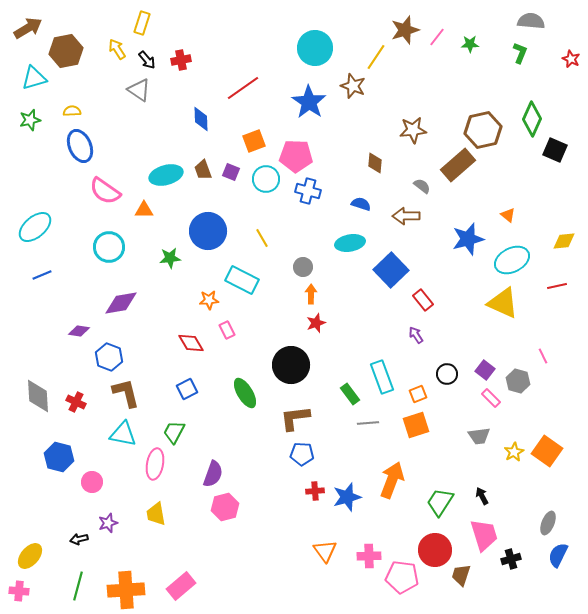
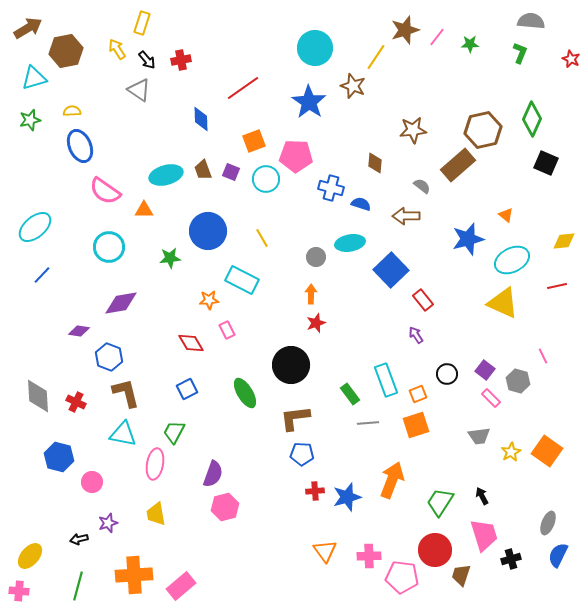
black square at (555, 150): moved 9 px left, 13 px down
blue cross at (308, 191): moved 23 px right, 3 px up
orange triangle at (508, 215): moved 2 px left
gray circle at (303, 267): moved 13 px right, 10 px up
blue line at (42, 275): rotated 24 degrees counterclockwise
cyan rectangle at (382, 377): moved 4 px right, 3 px down
yellow star at (514, 452): moved 3 px left
orange cross at (126, 590): moved 8 px right, 15 px up
